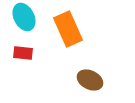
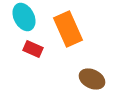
red rectangle: moved 10 px right, 4 px up; rotated 18 degrees clockwise
brown ellipse: moved 2 px right, 1 px up
